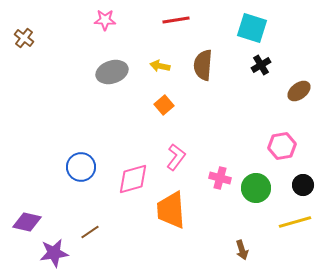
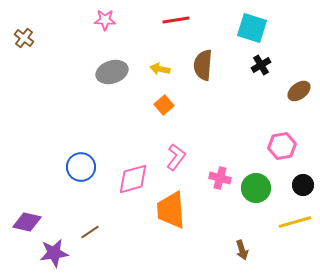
yellow arrow: moved 3 px down
